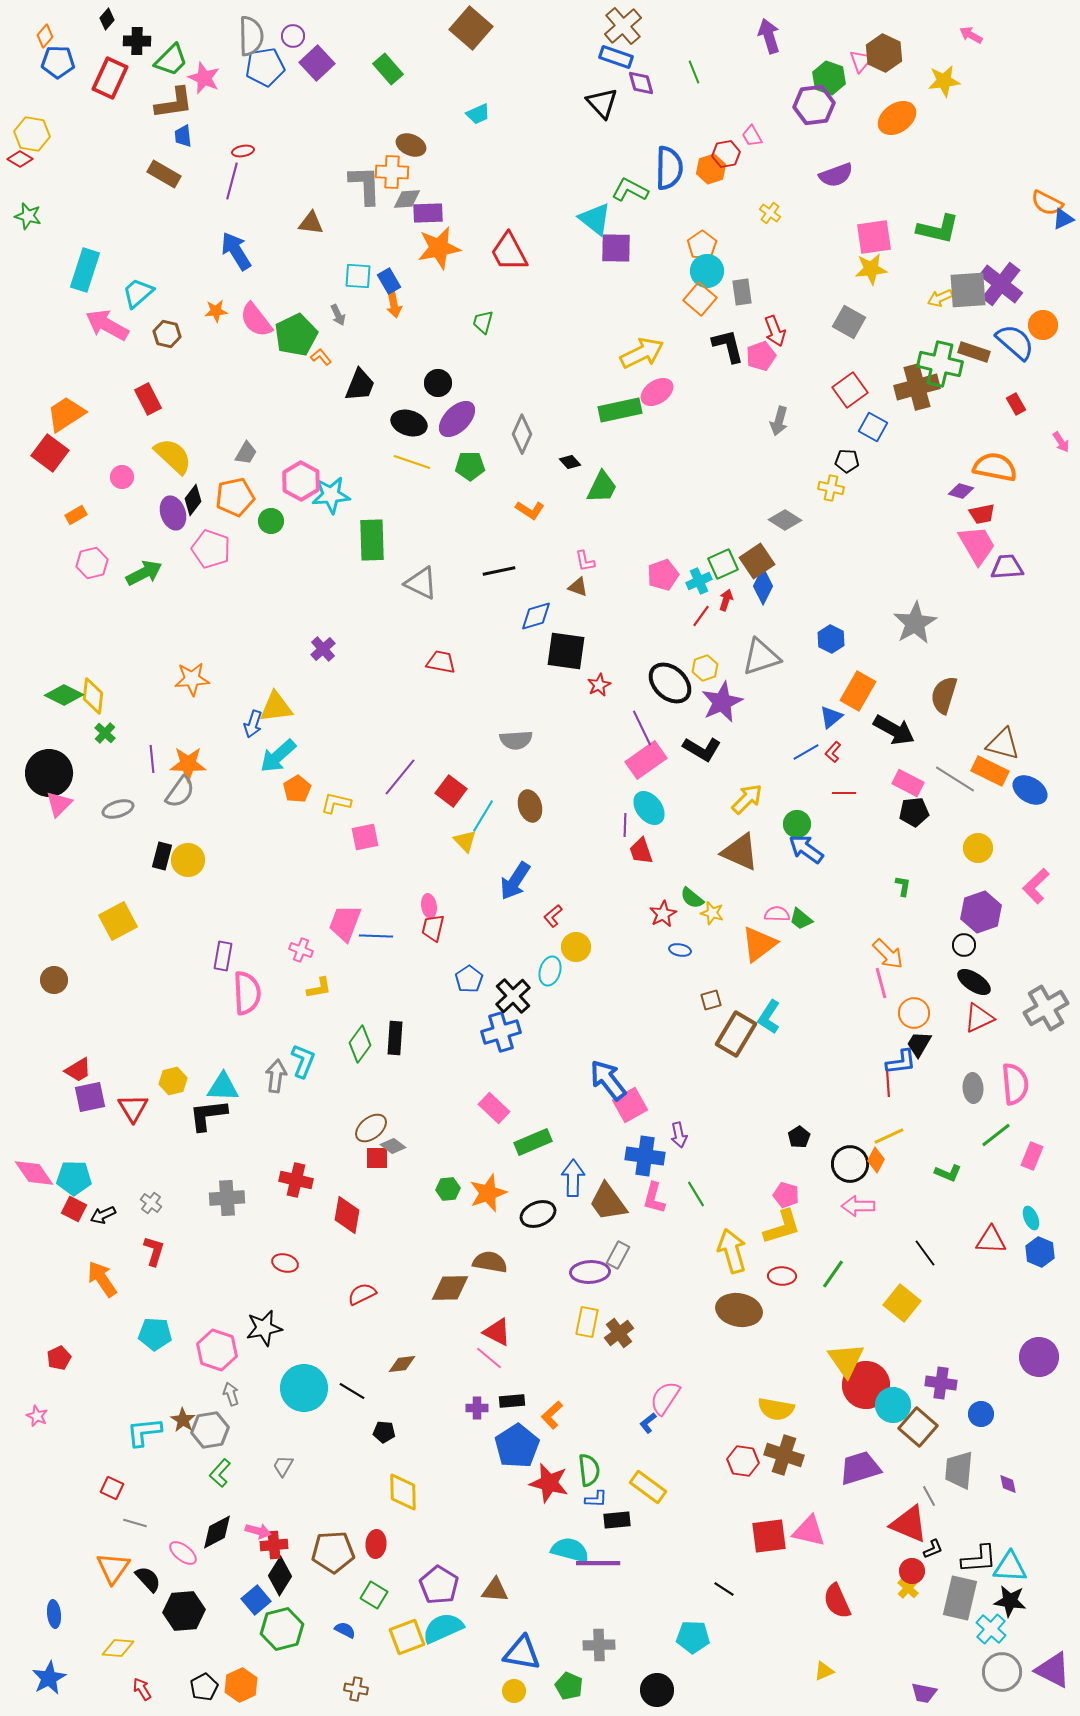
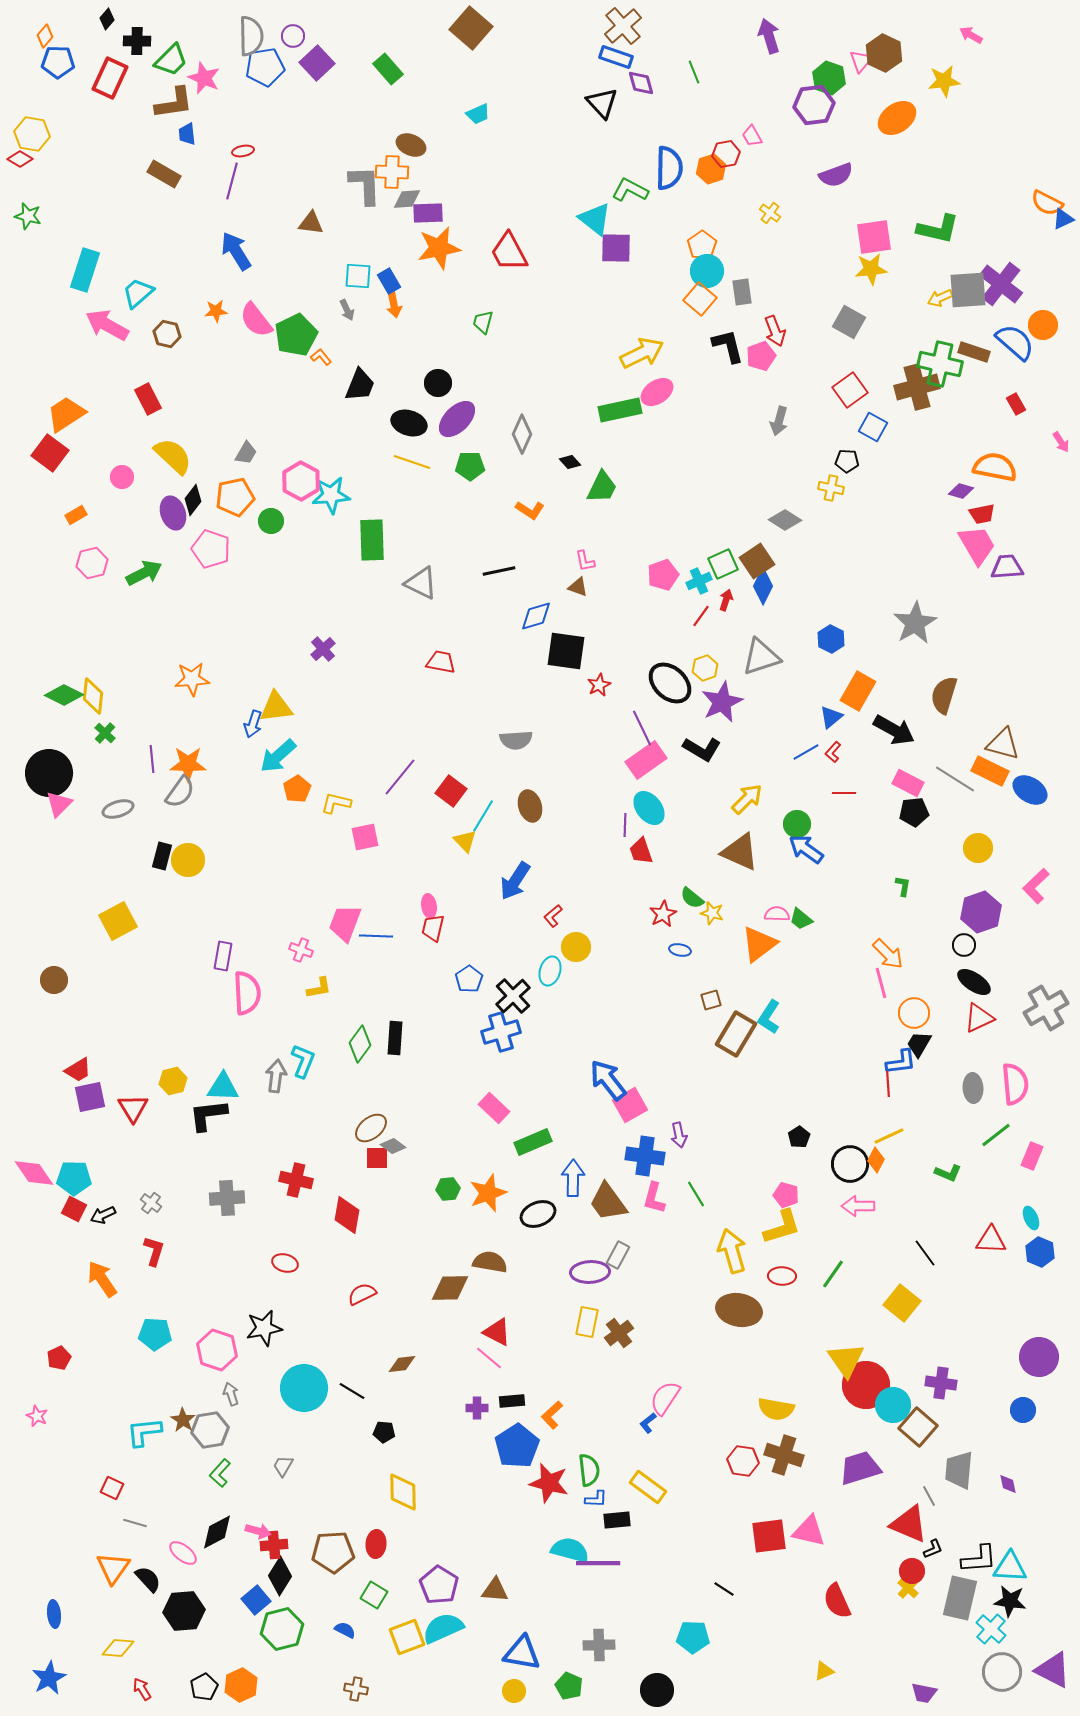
blue trapezoid at (183, 136): moved 4 px right, 2 px up
gray arrow at (338, 315): moved 9 px right, 5 px up
blue circle at (981, 1414): moved 42 px right, 4 px up
